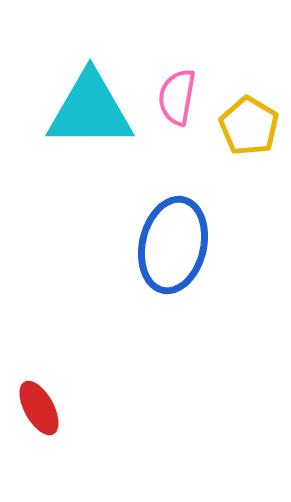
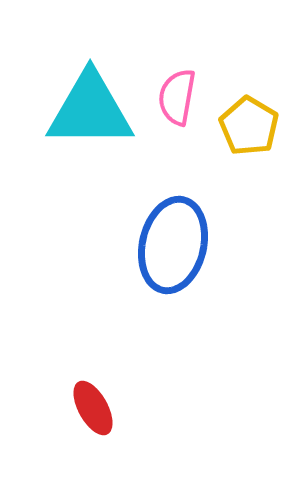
red ellipse: moved 54 px right
